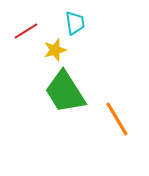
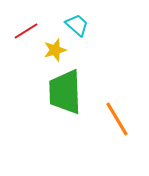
cyan trapezoid: moved 2 px right, 2 px down; rotated 40 degrees counterclockwise
green trapezoid: rotated 30 degrees clockwise
